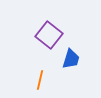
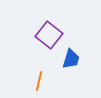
orange line: moved 1 px left, 1 px down
